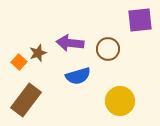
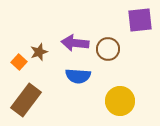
purple arrow: moved 5 px right
brown star: moved 1 px right, 1 px up
blue semicircle: rotated 20 degrees clockwise
